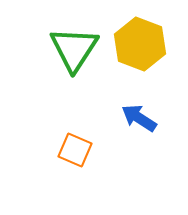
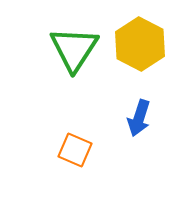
yellow hexagon: rotated 6 degrees clockwise
blue arrow: rotated 105 degrees counterclockwise
